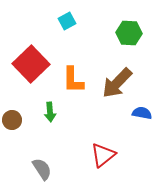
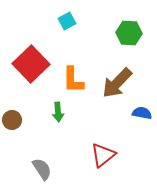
green arrow: moved 8 px right
